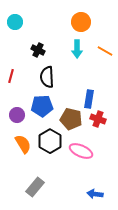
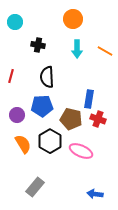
orange circle: moved 8 px left, 3 px up
black cross: moved 5 px up; rotated 16 degrees counterclockwise
